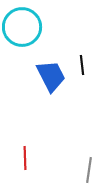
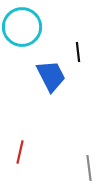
black line: moved 4 px left, 13 px up
red line: moved 5 px left, 6 px up; rotated 15 degrees clockwise
gray line: moved 2 px up; rotated 15 degrees counterclockwise
